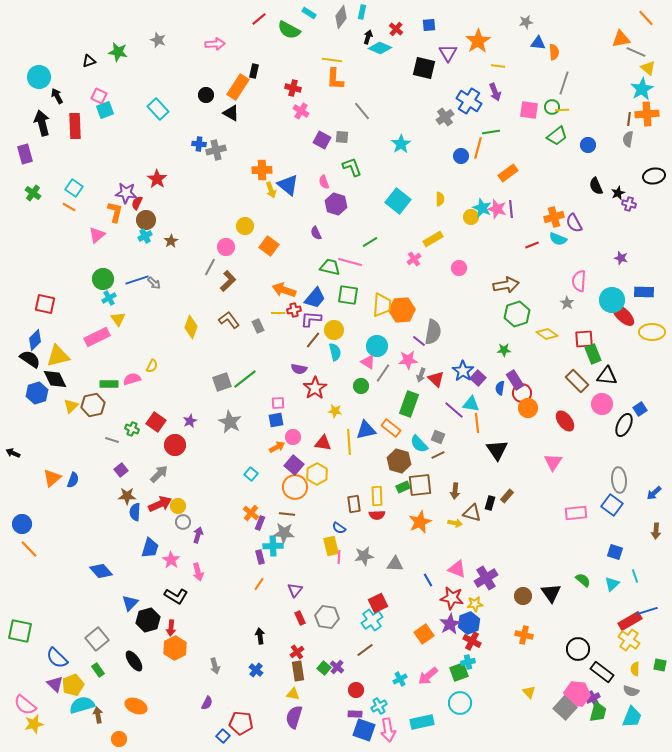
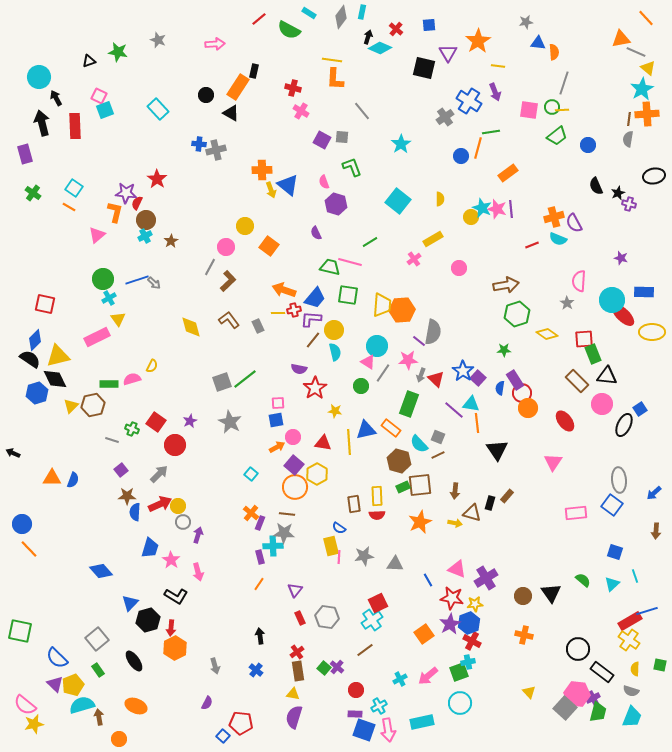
black arrow at (57, 96): moved 1 px left, 2 px down
yellow diamond at (191, 327): rotated 35 degrees counterclockwise
orange triangle at (52, 478): rotated 42 degrees clockwise
brown arrow at (98, 715): moved 1 px right, 2 px down
